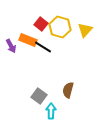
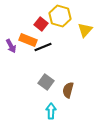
yellow hexagon: moved 11 px up
black line: rotated 54 degrees counterclockwise
gray square: moved 7 px right, 14 px up
